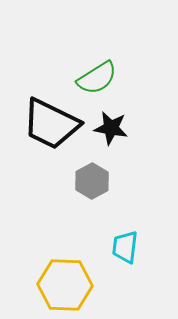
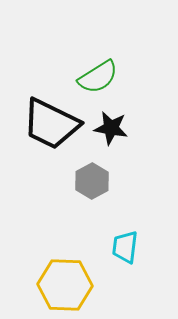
green semicircle: moved 1 px right, 1 px up
